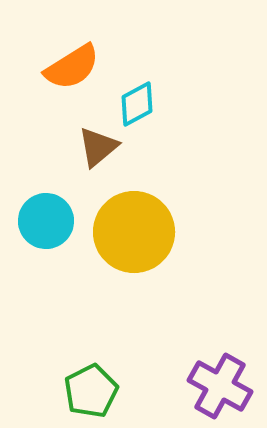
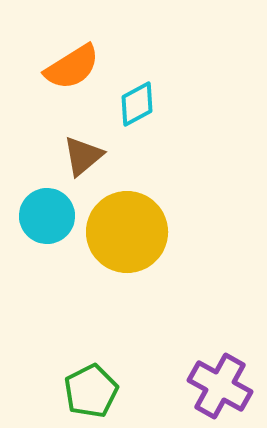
brown triangle: moved 15 px left, 9 px down
cyan circle: moved 1 px right, 5 px up
yellow circle: moved 7 px left
